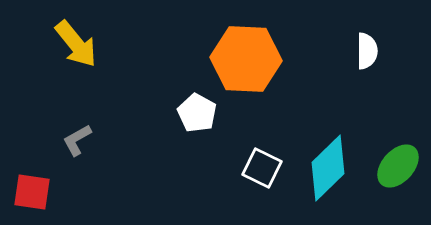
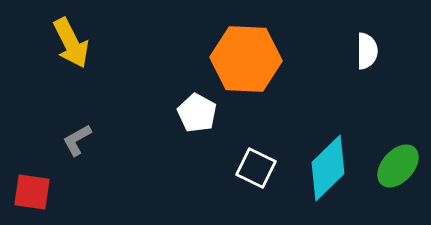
yellow arrow: moved 5 px left, 1 px up; rotated 12 degrees clockwise
white square: moved 6 px left
